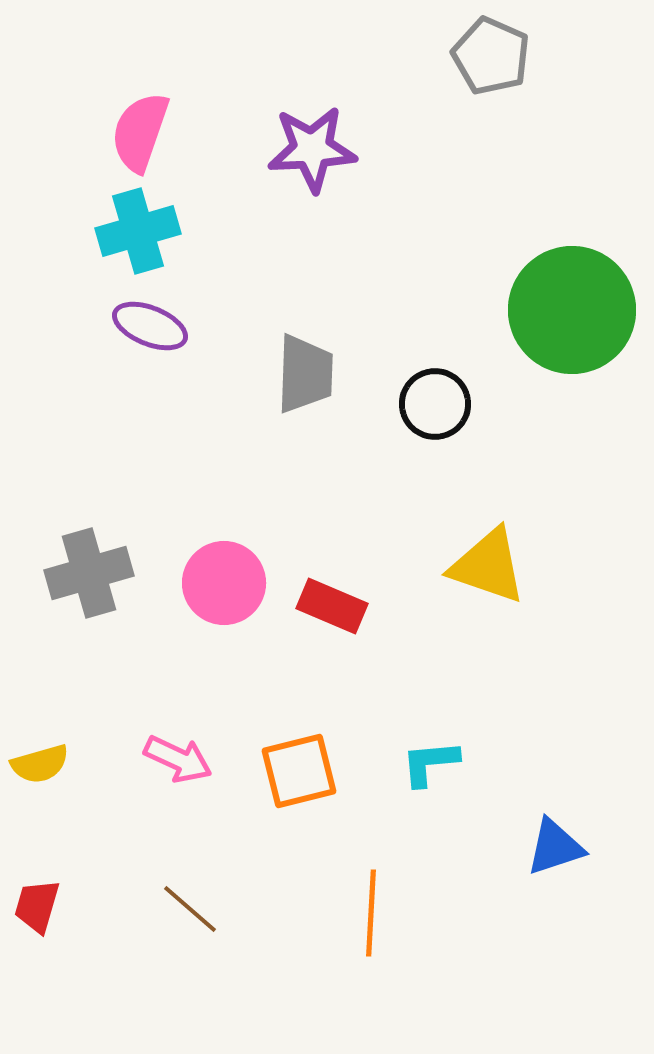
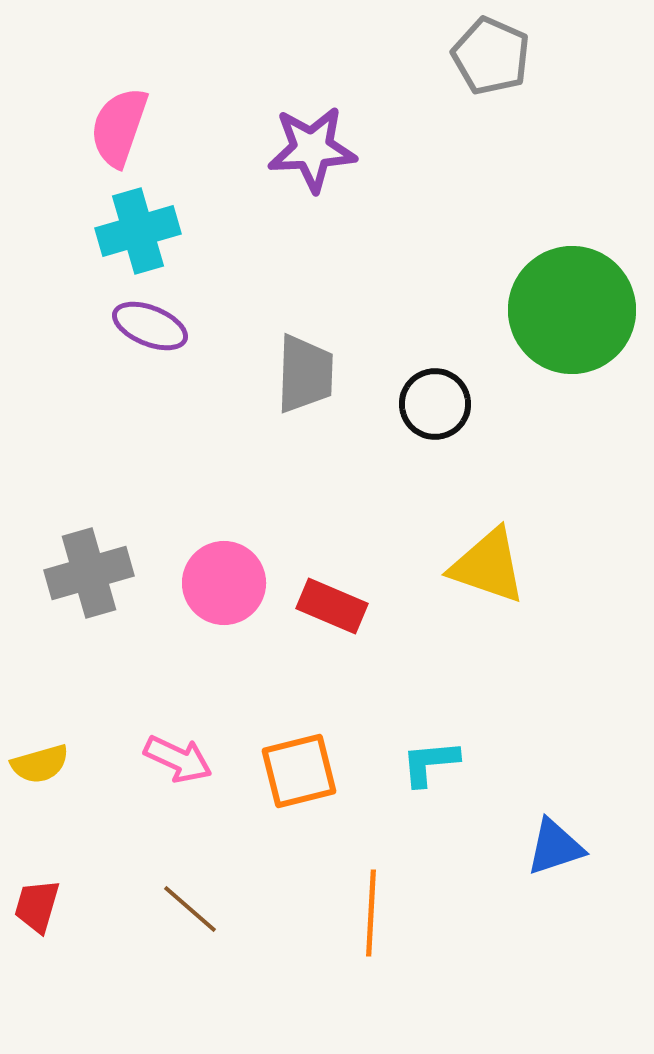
pink semicircle: moved 21 px left, 5 px up
